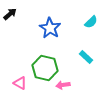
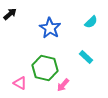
pink arrow: rotated 40 degrees counterclockwise
